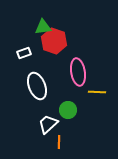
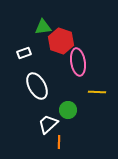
red hexagon: moved 7 px right
pink ellipse: moved 10 px up
white ellipse: rotated 8 degrees counterclockwise
